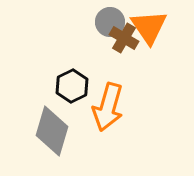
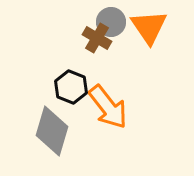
gray circle: moved 1 px right
brown cross: moved 27 px left
black hexagon: moved 1 px left, 1 px down; rotated 12 degrees counterclockwise
orange arrow: rotated 54 degrees counterclockwise
